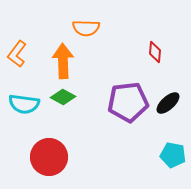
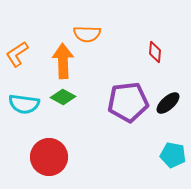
orange semicircle: moved 1 px right, 6 px down
orange L-shape: rotated 20 degrees clockwise
